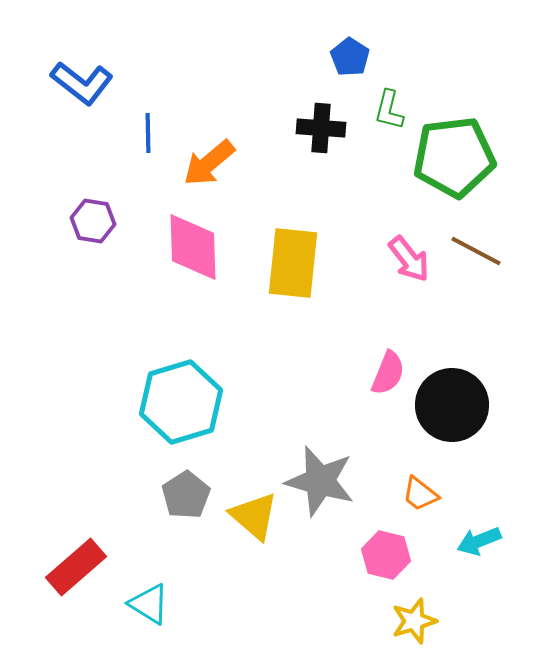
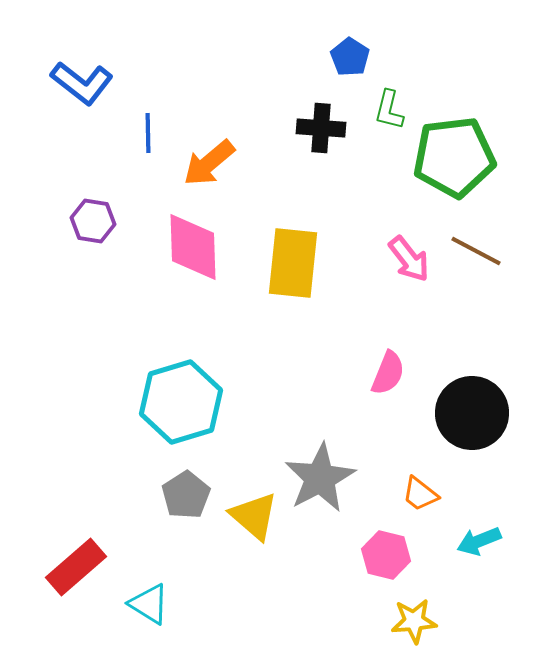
black circle: moved 20 px right, 8 px down
gray star: moved 3 px up; rotated 28 degrees clockwise
yellow star: rotated 12 degrees clockwise
